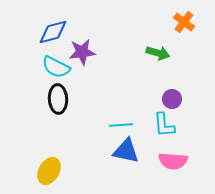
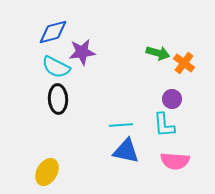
orange cross: moved 41 px down
pink semicircle: moved 2 px right
yellow ellipse: moved 2 px left, 1 px down
